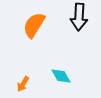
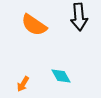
black arrow: rotated 8 degrees counterclockwise
orange semicircle: rotated 88 degrees counterclockwise
